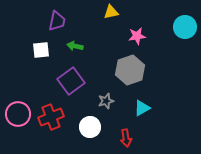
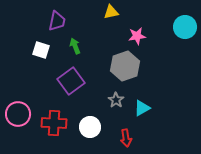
green arrow: rotated 56 degrees clockwise
white square: rotated 24 degrees clockwise
gray hexagon: moved 5 px left, 4 px up
gray star: moved 10 px right, 1 px up; rotated 21 degrees counterclockwise
red cross: moved 3 px right, 6 px down; rotated 25 degrees clockwise
